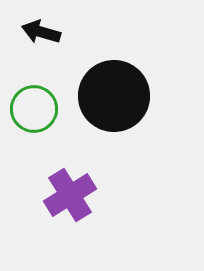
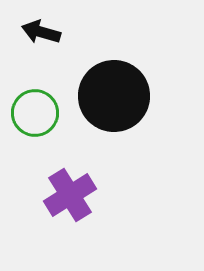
green circle: moved 1 px right, 4 px down
